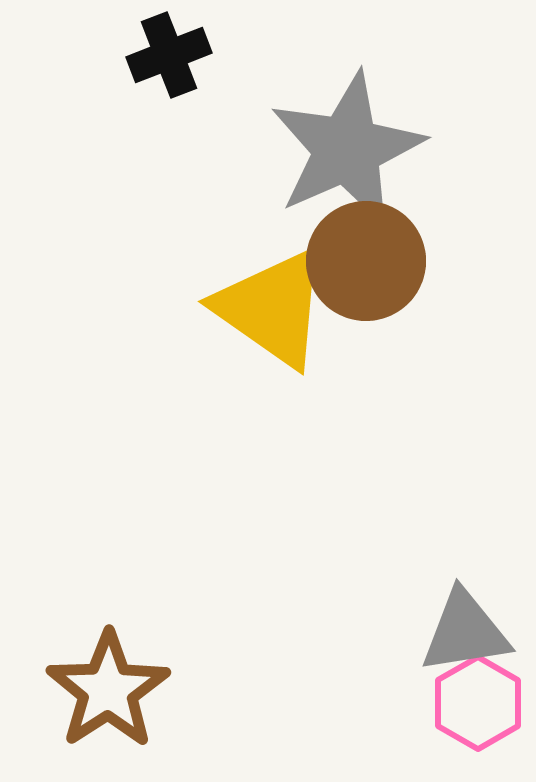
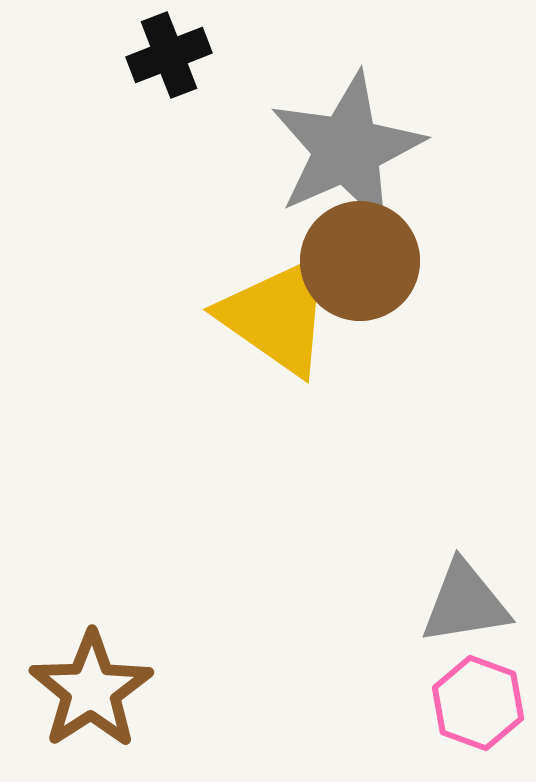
brown circle: moved 6 px left
yellow triangle: moved 5 px right, 8 px down
gray triangle: moved 29 px up
brown star: moved 17 px left
pink hexagon: rotated 10 degrees counterclockwise
